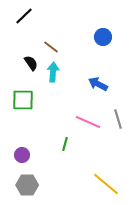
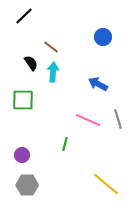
pink line: moved 2 px up
